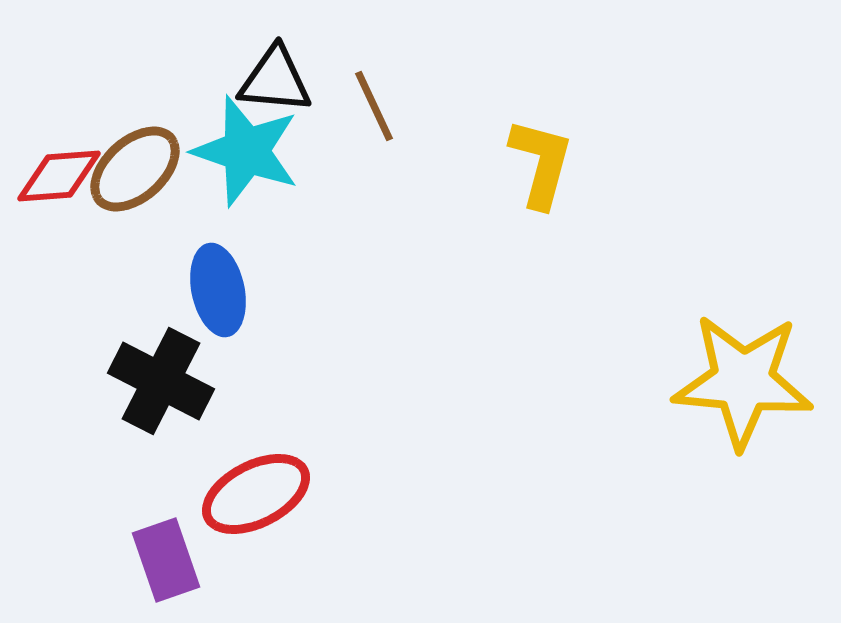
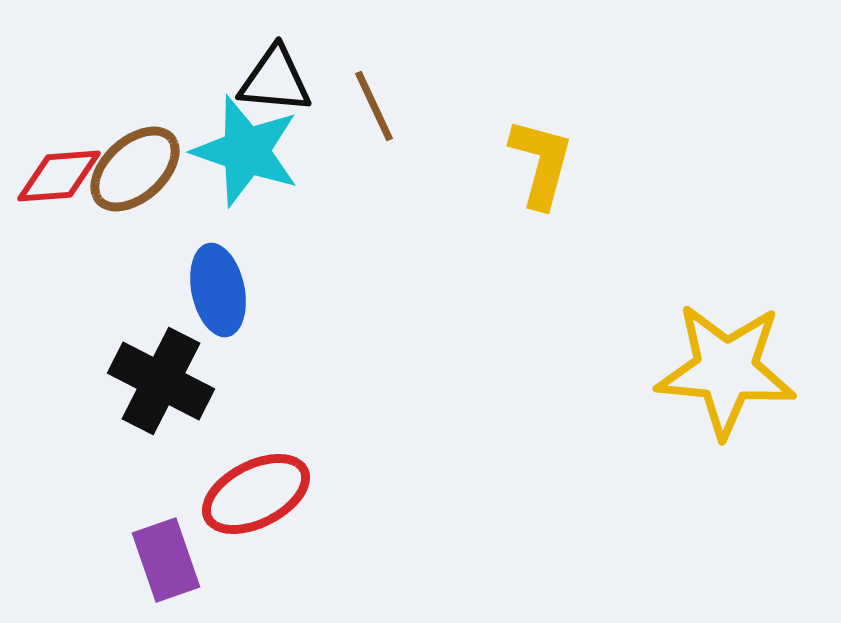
yellow star: moved 17 px left, 11 px up
